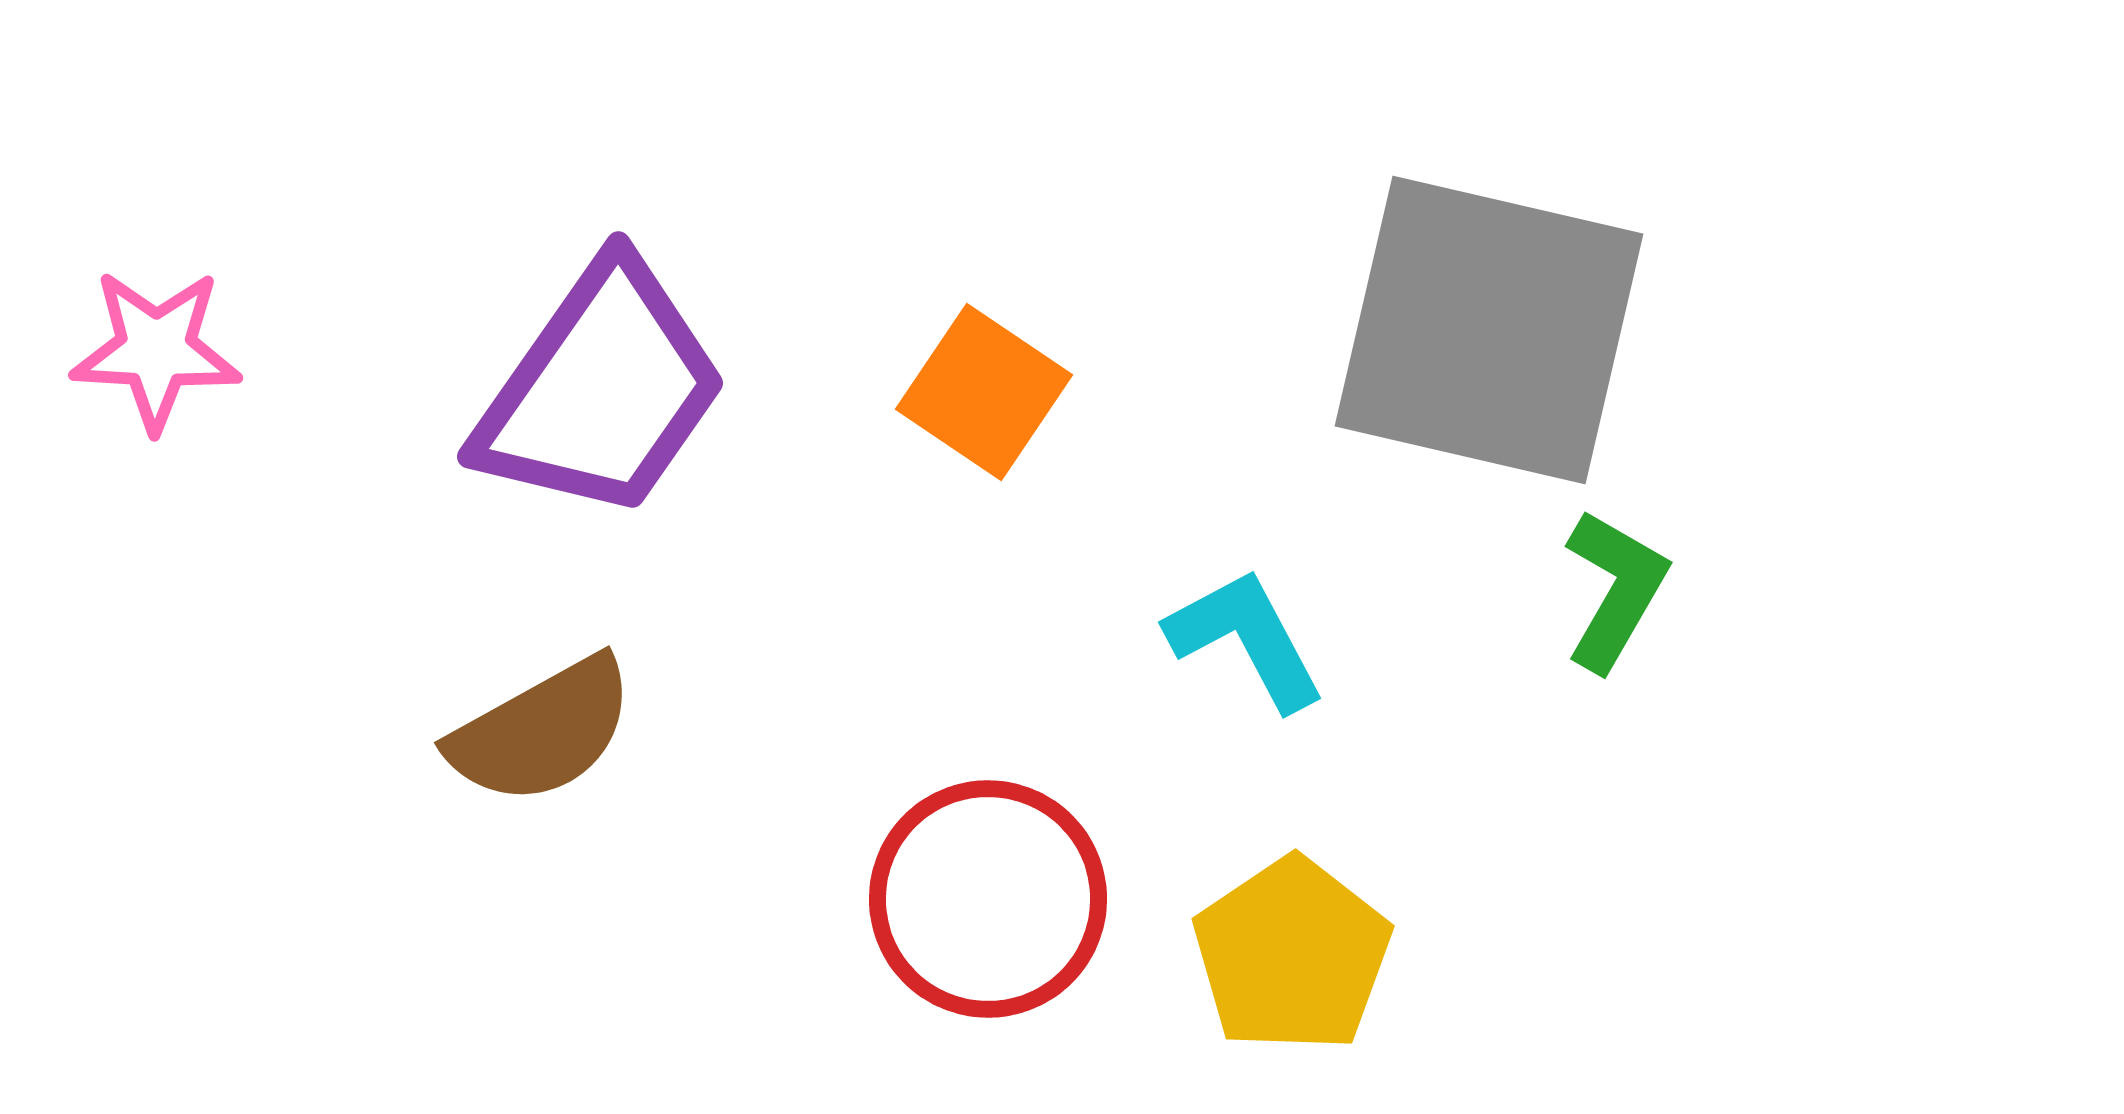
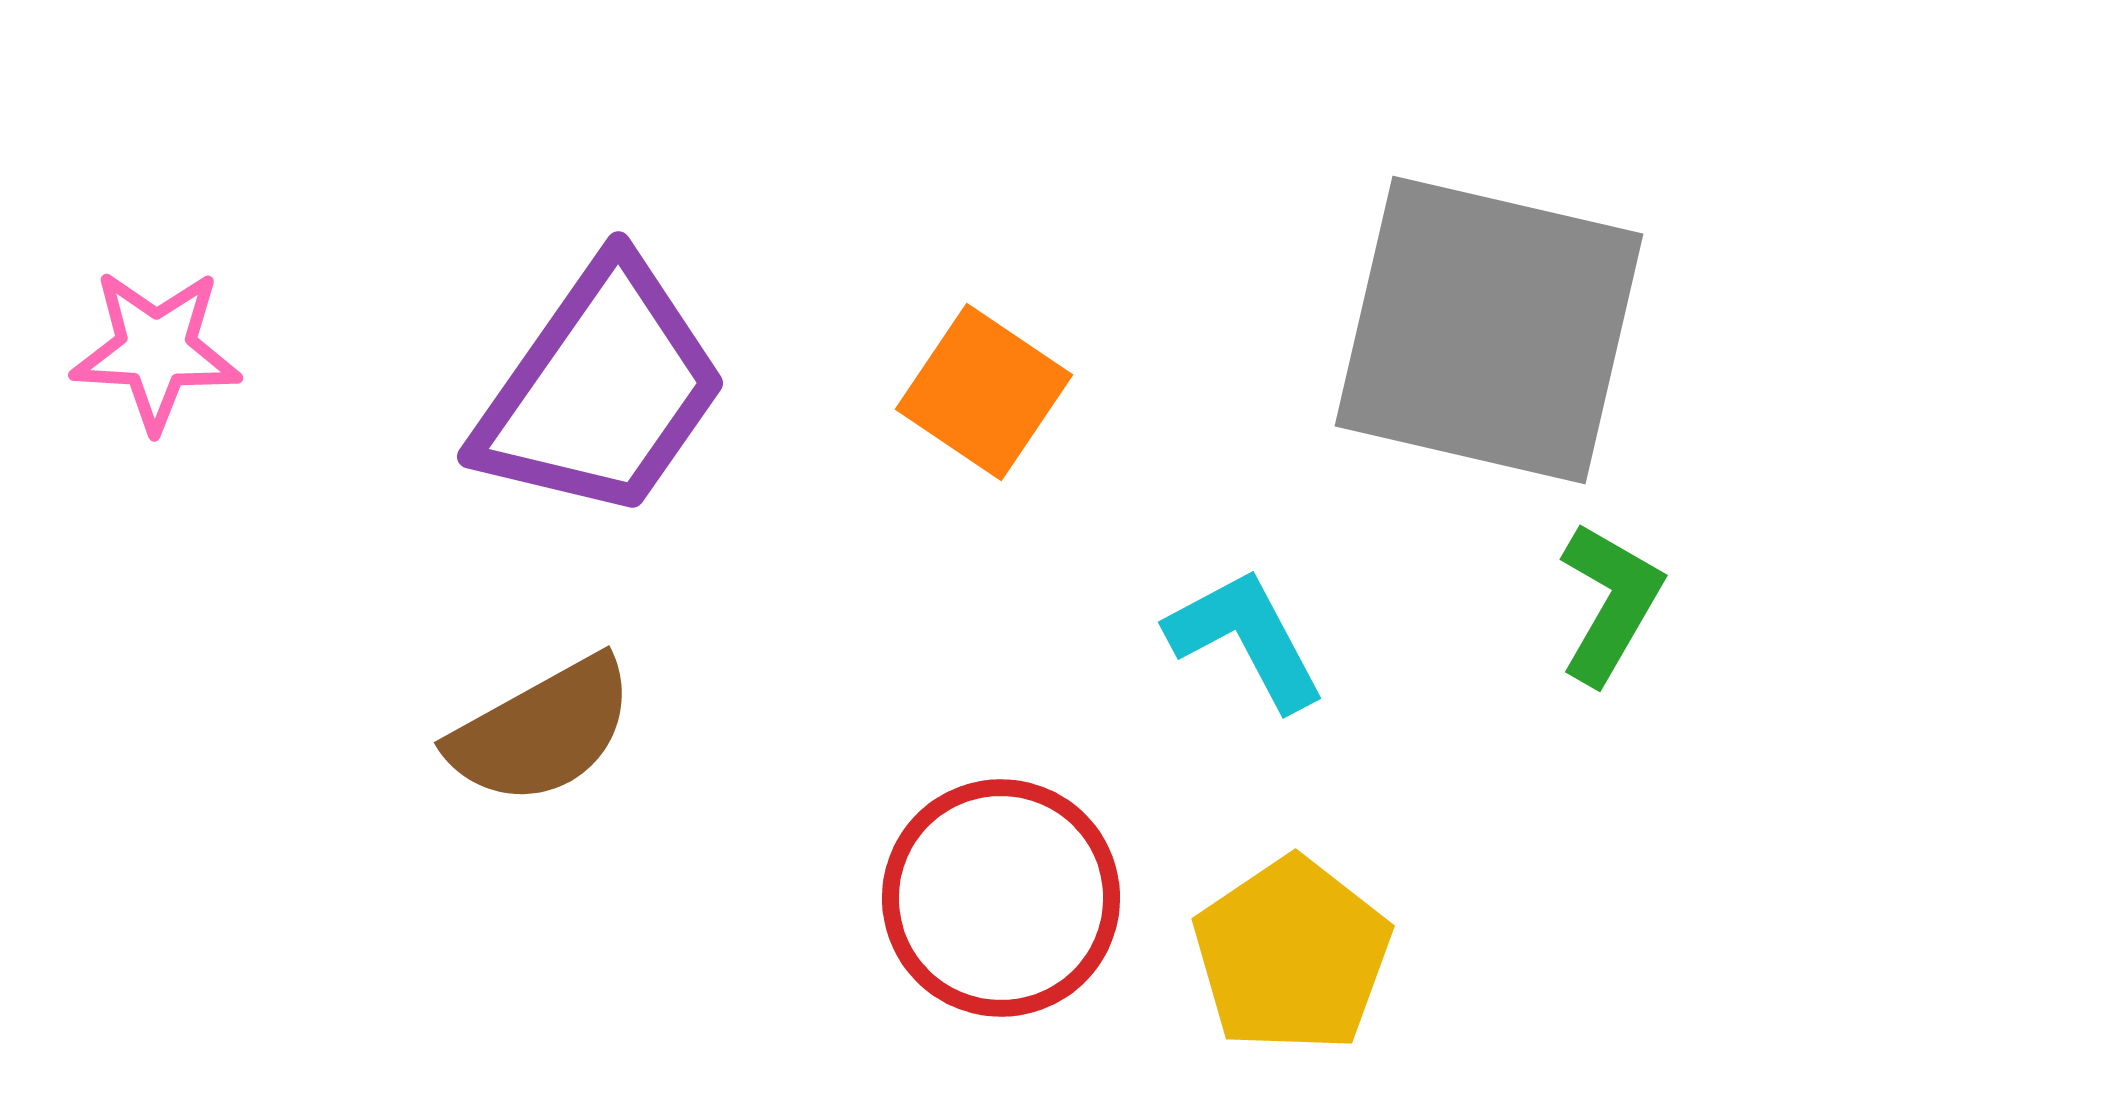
green L-shape: moved 5 px left, 13 px down
red circle: moved 13 px right, 1 px up
